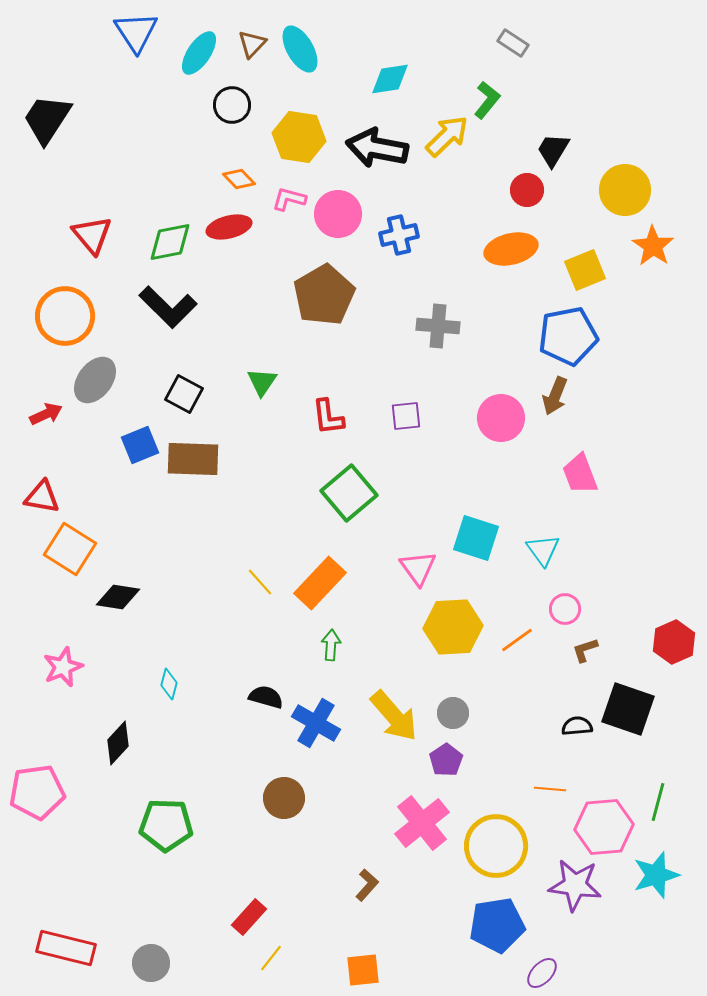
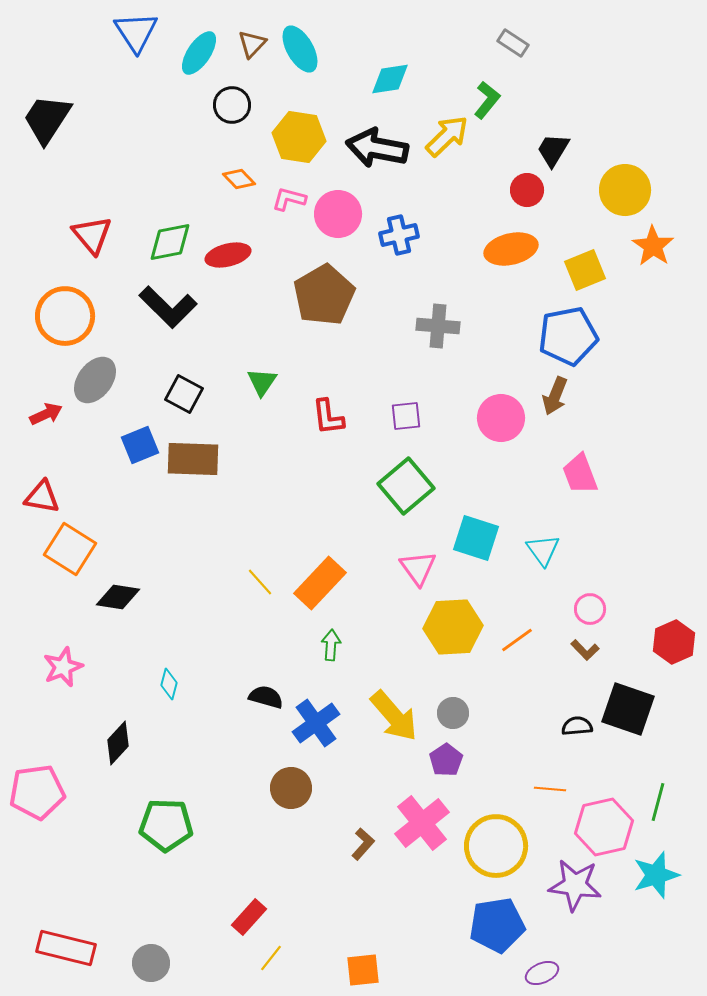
red ellipse at (229, 227): moved 1 px left, 28 px down
green square at (349, 493): moved 57 px right, 7 px up
pink circle at (565, 609): moved 25 px right
brown L-shape at (585, 650): rotated 116 degrees counterclockwise
blue cross at (316, 723): rotated 24 degrees clockwise
brown circle at (284, 798): moved 7 px right, 10 px up
pink hexagon at (604, 827): rotated 8 degrees counterclockwise
brown L-shape at (367, 885): moved 4 px left, 41 px up
purple ellipse at (542, 973): rotated 24 degrees clockwise
